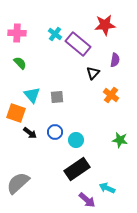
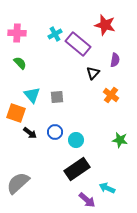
red star: rotated 20 degrees clockwise
cyan cross: rotated 24 degrees clockwise
